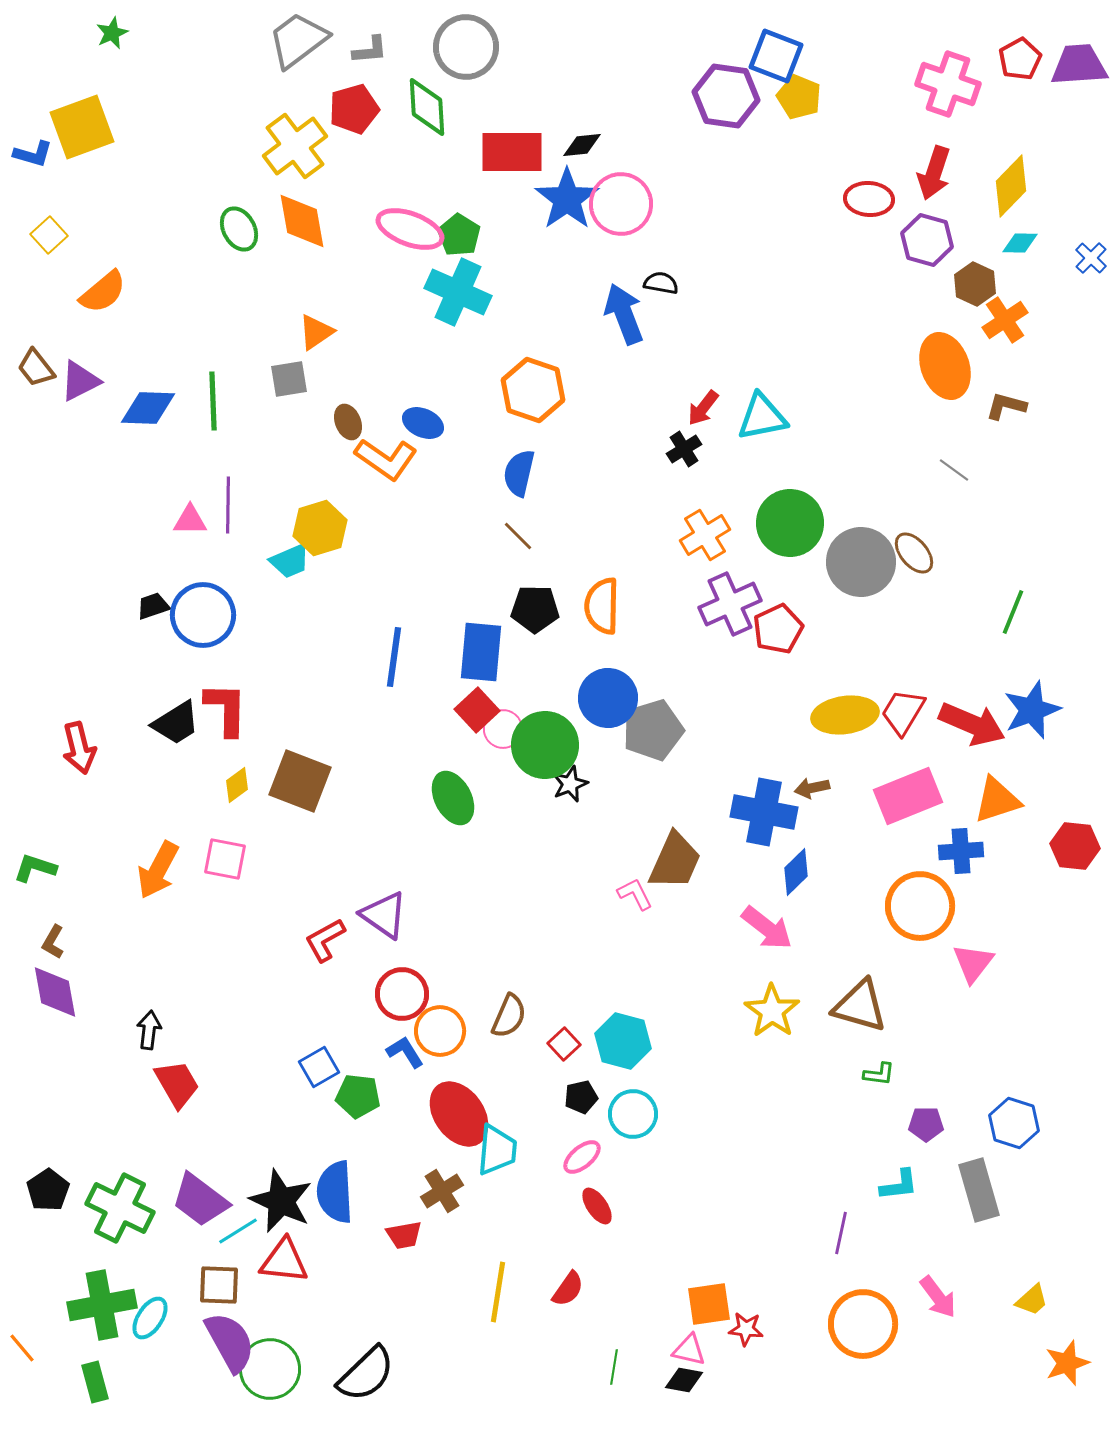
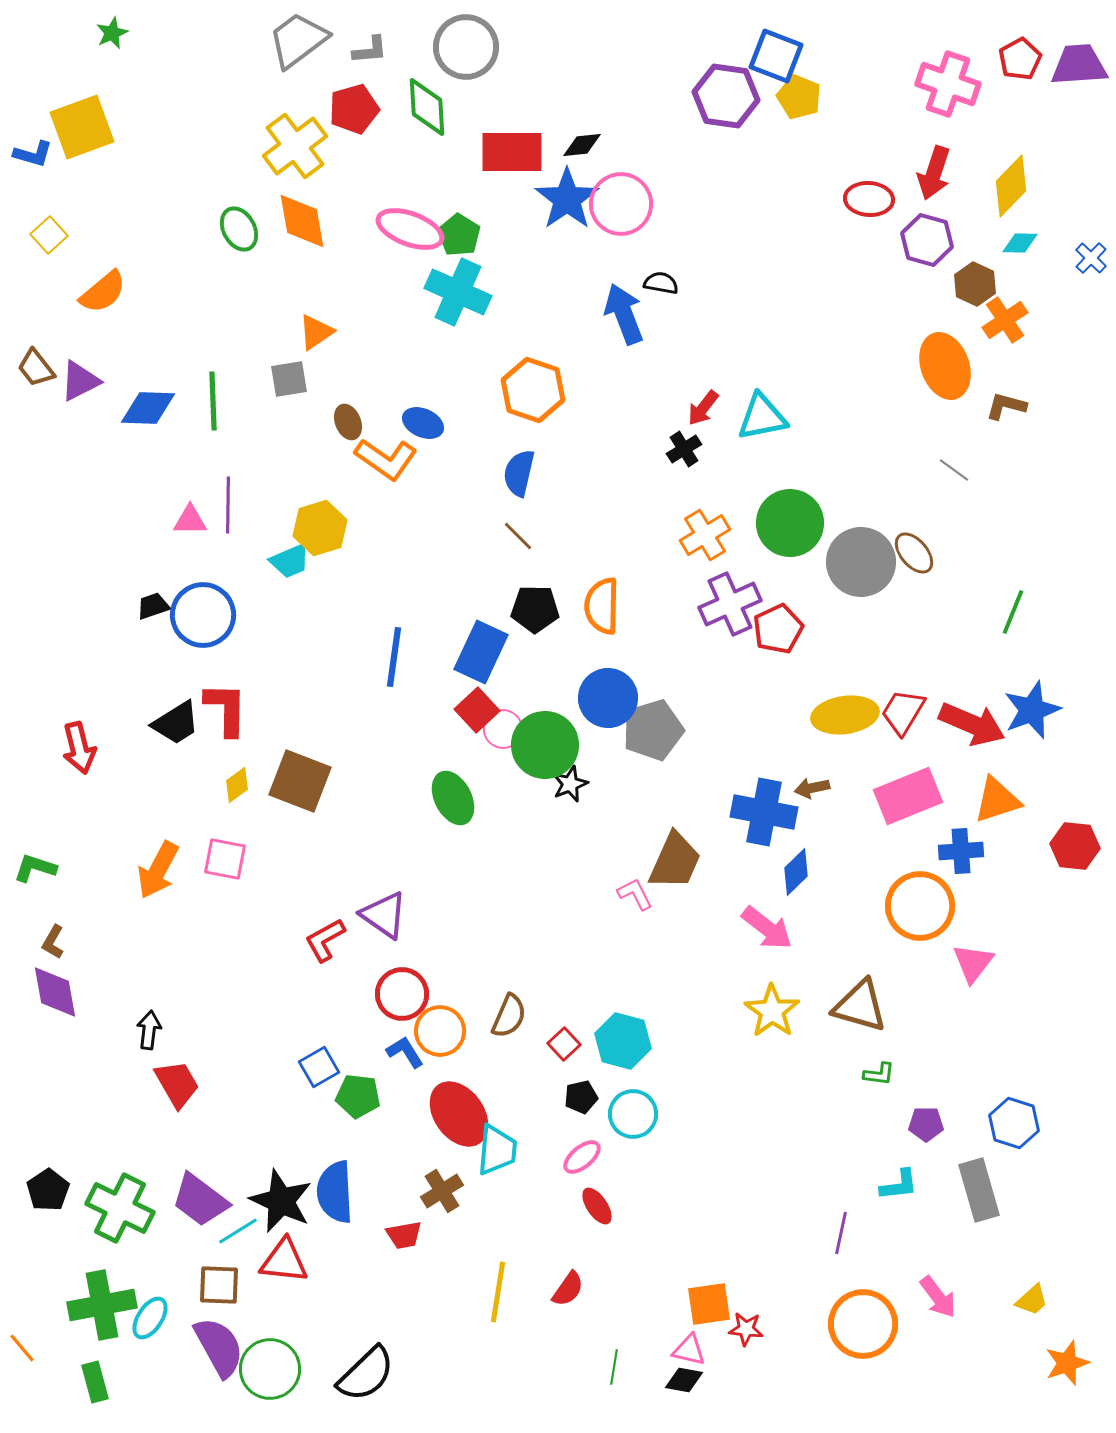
blue rectangle at (481, 652): rotated 20 degrees clockwise
purple semicircle at (230, 1342): moved 11 px left, 5 px down
